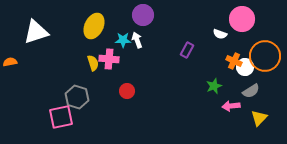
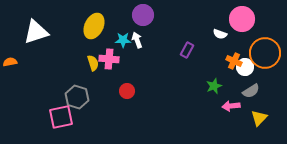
orange circle: moved 3 px up
